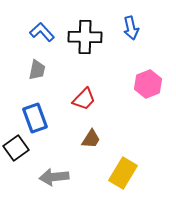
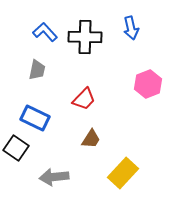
blue L-shape: moved 3 px right
blue rectangle: rotated 44 degrees counterclockwise
black square: rotated 20 degrees counterclockwise
yellow rectangle: rotated 12 degrees clockwise
